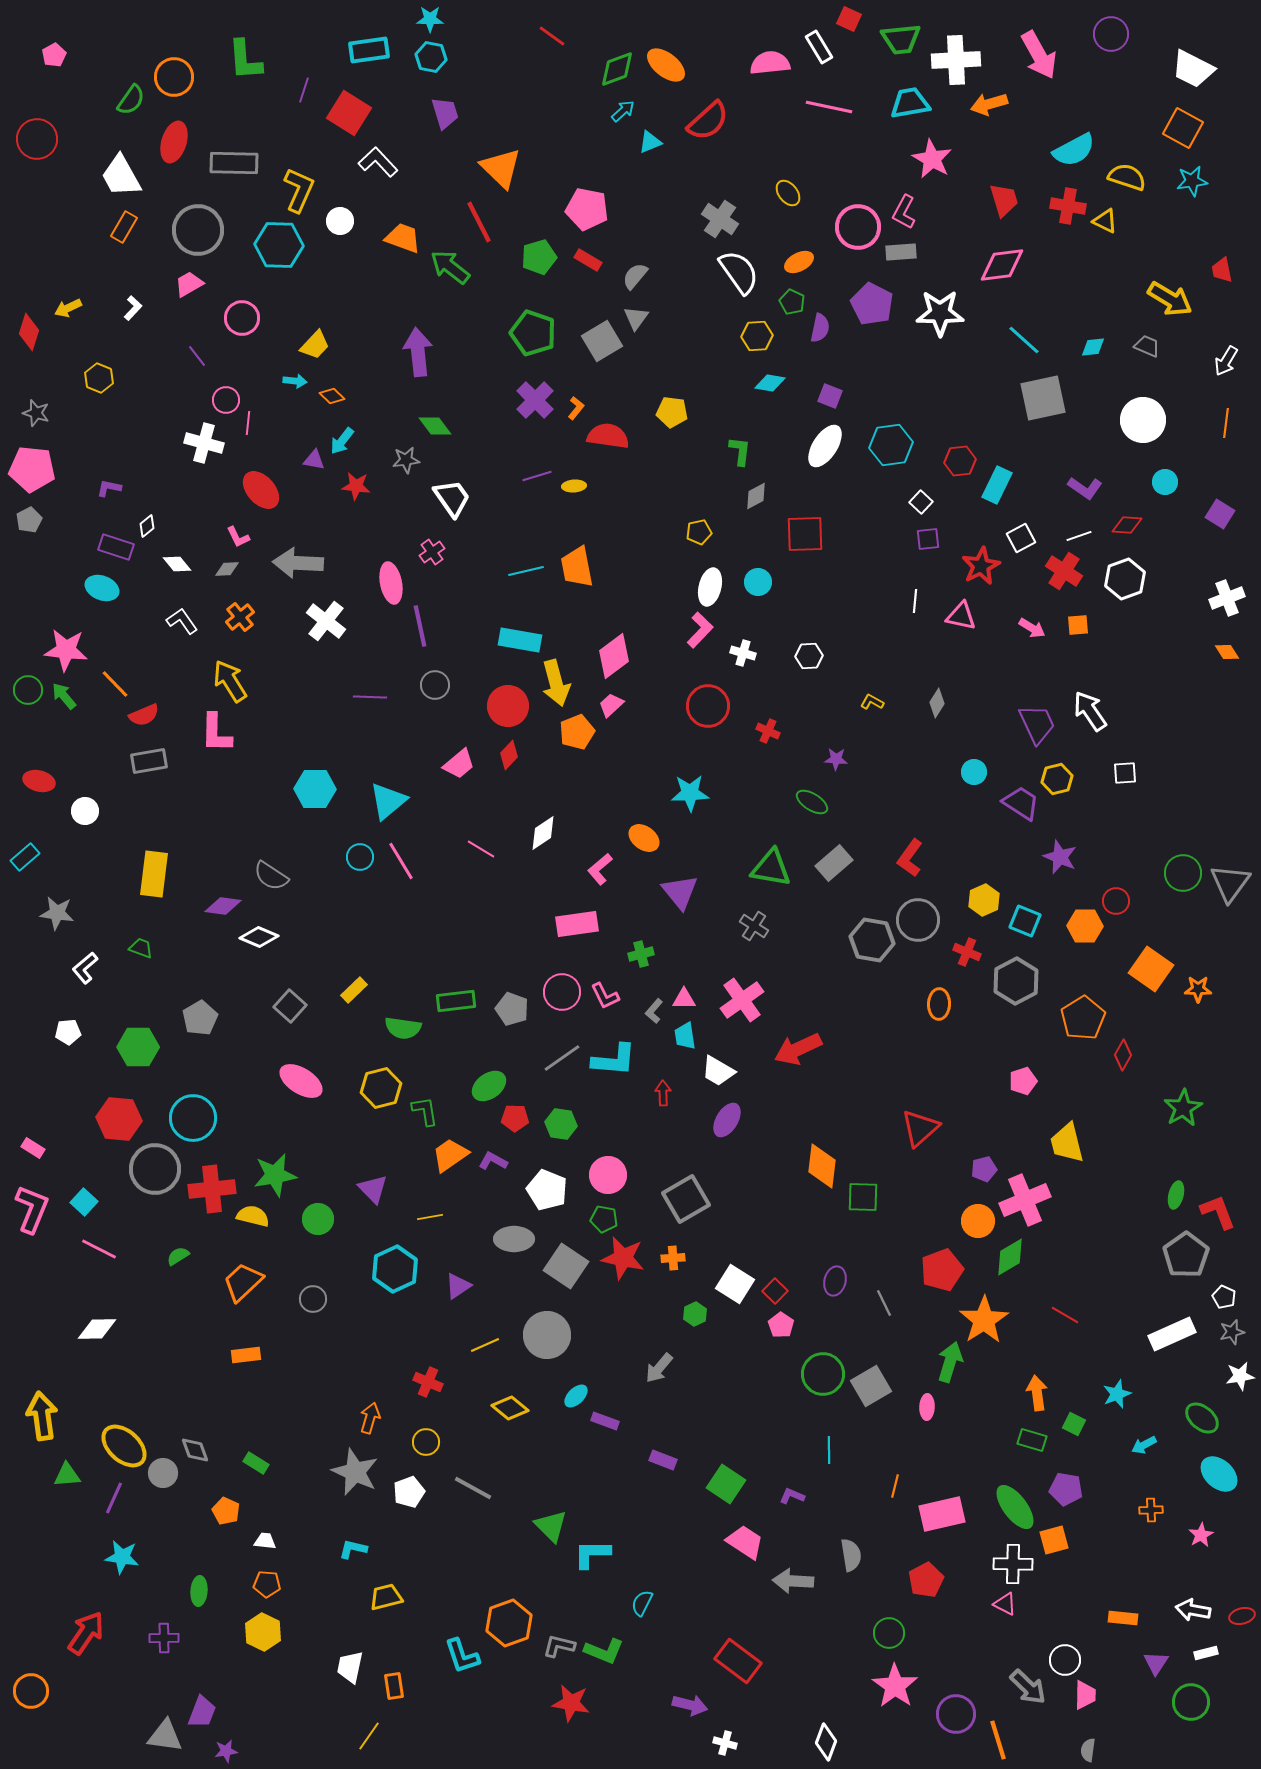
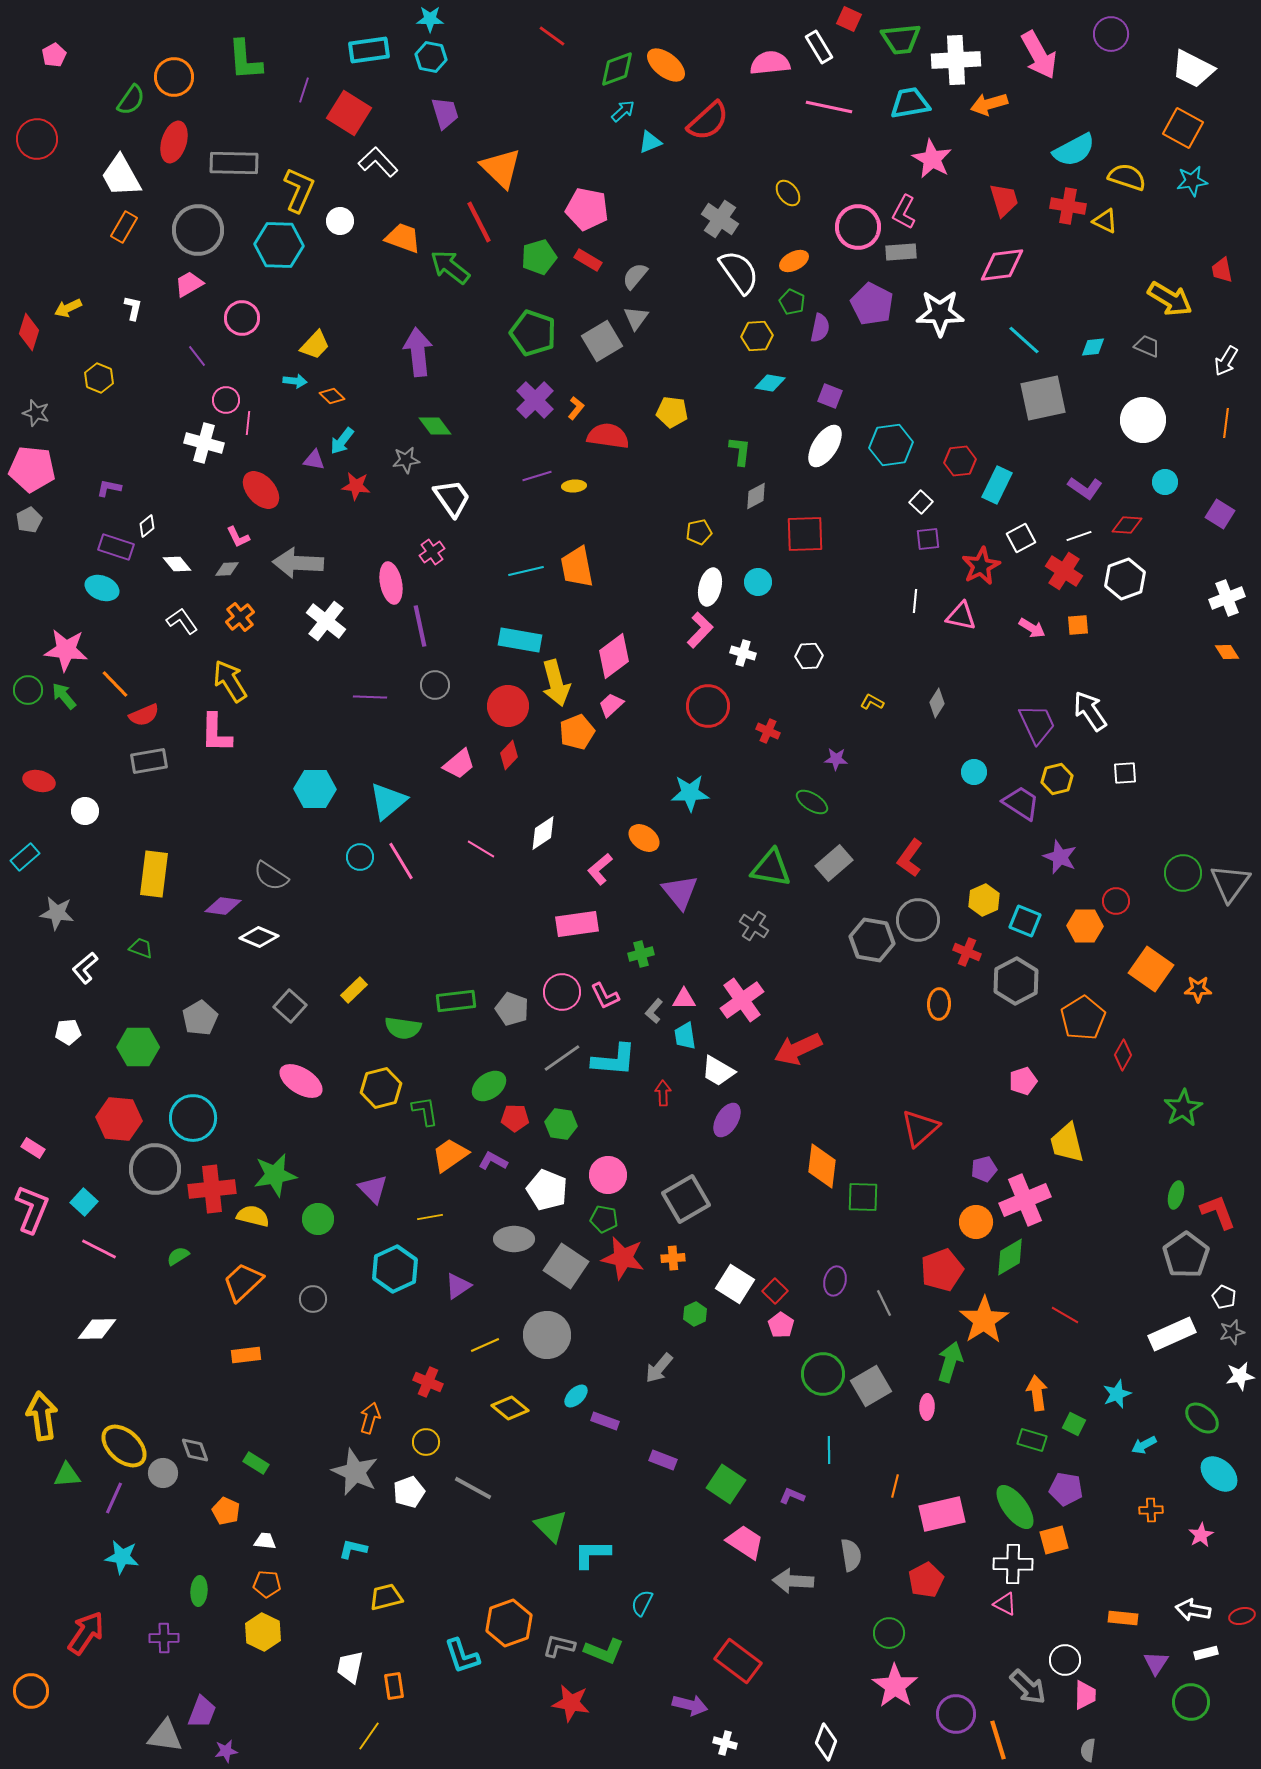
orange ellipse at (799, 262): moved 5 px left, 1 px up
white L-shape at (133, 308): rotated 30 degrees counterclockwise
orange circle at (978, 1221): moved 2 px left, 1 px down
